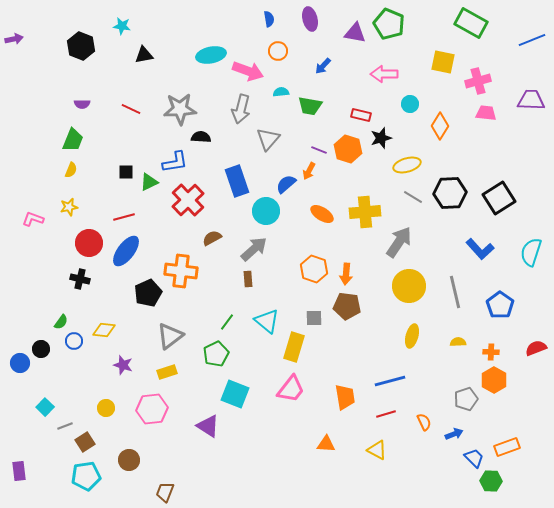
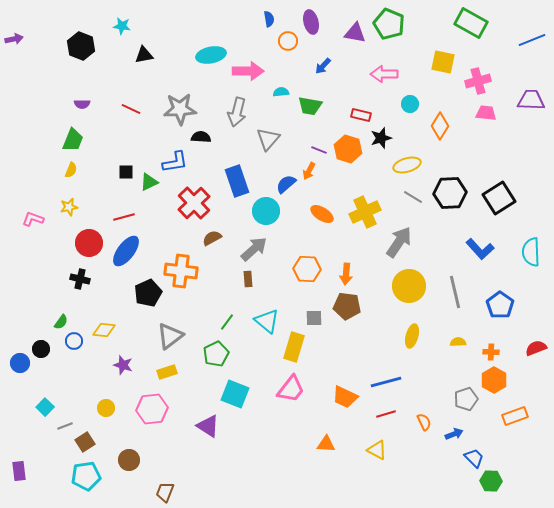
purple ellipse at (310, 19): moved 1 px right, 3 px down
orange circle at (278, 51): moved 10 px right, 10 px up
pink arrow at (248, 71): rotated 20 degrees counterclockwise
gray arrow at (241, 109): moved 4 px left, 3 px down
red cross at (188, 200): moved 6 px right, 3 px down
yellow cross at (365, 212): rotated 20 degrees counterclockwise
cyan semicircle at (531, 252): rotated 20 degrees counterclockwise
orange hexagon at (314, 269): moved 7 px left; rotated 16 degrees counterclockwise
blue line at (390, 381): moved 4 px left, 1 px down
orange trapezoid at (345, 397): rotated 124 degrees clockwise
orange rectangle at (507, 447): moved 8 px right, 31 px up
